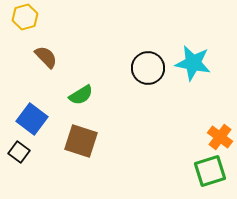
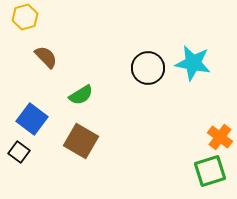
brown square: rotated 12 degrees clockwise
